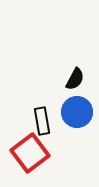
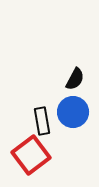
blue circle: moved 4 px left
red square: moved 1 px right, 2 px down
